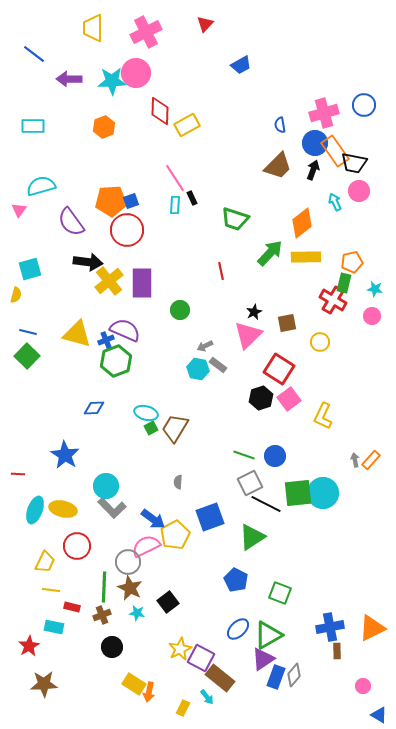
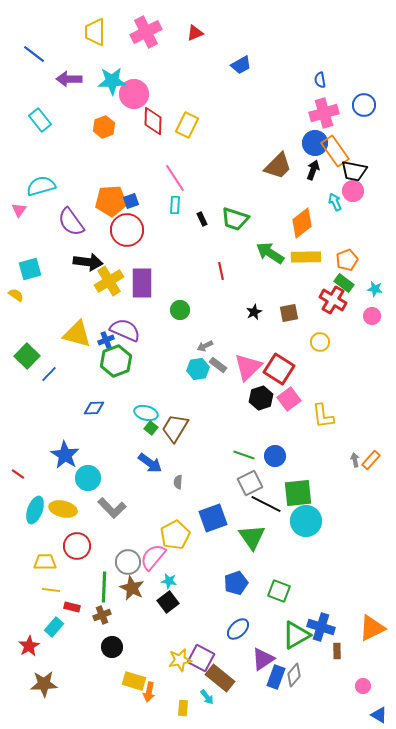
red triangle at (205, 24): moved 10 px left, 9 px down; rotated 24 degrees clockwise
yellow trapezoid at (93, 28): moved 2 px right, 4 px down
pink circle at (136, 73): moved 2 px left, 21 px down
red diamond at (160, 111): moved 7 px left, 10 px down
yellow rectangle at (187, 125): rotated 35 degrees counterclockwise
blue semicircle at (280, 125): moved 40 px right, 45 px up
cyan rectangle at (33, 126): moved 7 px right, 6 px up; rotated 50 degrees clockwise
black trapezoid at (354, 163): moved 8 px down
pink circle at (359, 191): moved 6 px left
black rectangle at (192, 198): moved 10 px right, 21 px down
green arrow at (270, 253): rotated 100 degrees counterclockwise
orange pentagon at (352, 262): moved 5 px left, 2 px up; rotated 10 degrees counterclockwise
yellow cross at (109, 281): rotated 8 degrees clockwise
green rectangle at (344, 283): rotated 66 degrees counterclockwise
yellow semicircle at (16, 295): rotated 70 degrees counterclockwise
brown square at (287, 323): moved 2 px right, 10 px up
blue line at (28, 332): moved 21 px right, 42 px down; rotated 60 degrees counterclockwise
pink triangle at (248, 335): moved 32 px down
cyan hexagon at (198, 369): rotated 20 degrees counterclockwise
yellow L-shape at (323, 416): rotated 32 degrees counterclockwise
green square at (151, 428): rotated 24 degrees counterclockwise
red line at (18, 474): rotated 32 degrees clockwise
cyan circle at (106, 486): moved 18 px left, 8 px up
cyan circle at (323, 493): moved 17 px left, 28 px down
blue square at (210, 517): moved 3 px right, 1 px down
blue arrow at (153, 519): moved 3 px left, 56 px up
green triangle at (252, 537): rotated 32 degrees counterclockwise
pink semicircle at (146, 546): moved 7 px right, 11 px down; rotated 24 degrees counterclockwise
yellow trapezoid at (45, 562): rotated 115 degrees counterclockwise
blue pentagon at (236, 580): moved 3 px down; rotated 25 degrees clockwise
brown star at (130, 588): moved 2 px right
green square at (280, 593): moved 1 px left, 2 px up
cyan star at (137, 613): moved 32 px right, 32 px up
cyan rectangle at (54, 627): rotated 60 degrees counterclockwise
blue cross at (330, 627): moved 9 px left; rotated 28 degrees clockwise
green triangle at (268, 635): moved 28 px right
yellow star at (180, 649): moved 11 px down; rotated 15 degrees clockwise
yellow rectangle at (134, 684): moved 3 px up; rotated 15 degrees counterclockwise
yellow rectangle at (183, 708): rotated 21 degrees counterclockwise
